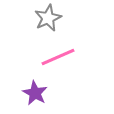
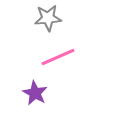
gray star: rotated 20 degrees clockwise
